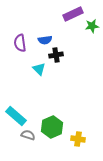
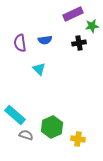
black cross: moved 23 px right, 12 px up
cyan rectangle: moved 1 px left, 1 px up
gray semicircle: moved 2 px left
